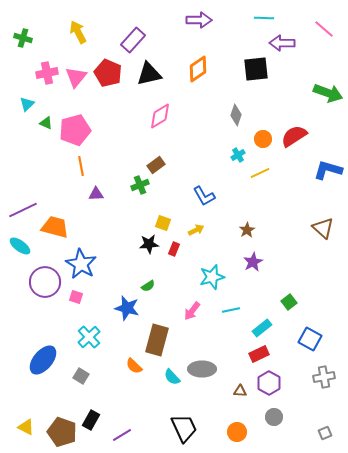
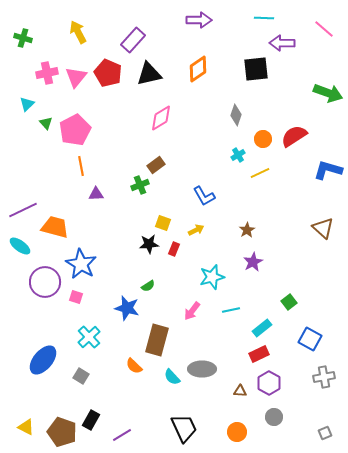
pink diamond at (160, 116): moved 1 px right, 2 px down
green triangle at (46, 123): rotated 24 degrees clockwise
pink pentagon at (75, 130): rotated 12 degrees counterclockwise
